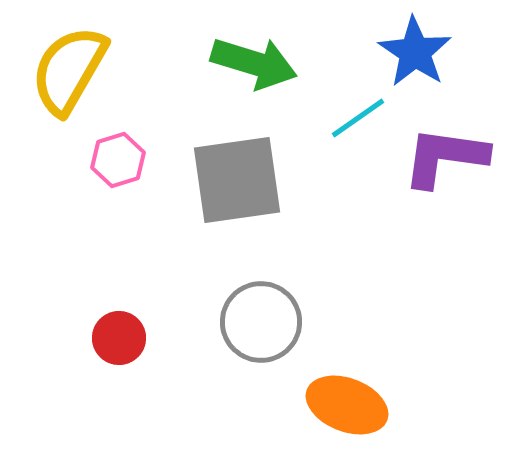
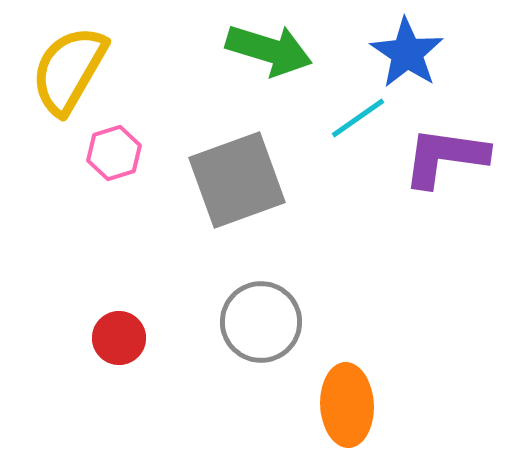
blue star: moved 8 px left, 1 px down
green arrow: moved 15 px right, 13 px up
pink hexagon: moved 4 px left, 7 px up
gray square: rotated 12 degrees counterclockwise
orange ellipse: rotated 66 degrees clockwise
